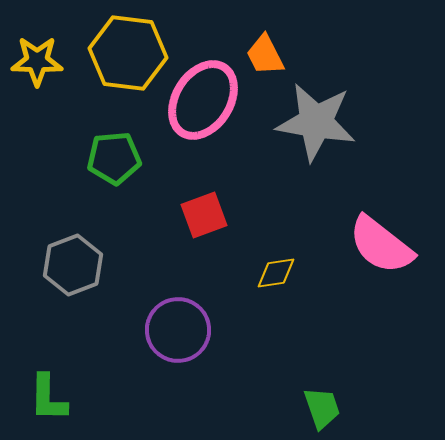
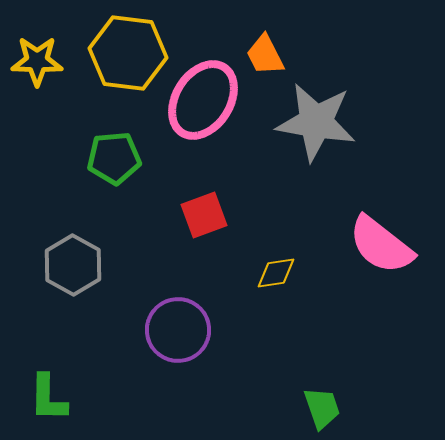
gray hexagon: rotated 10 degrees counterclockwise
